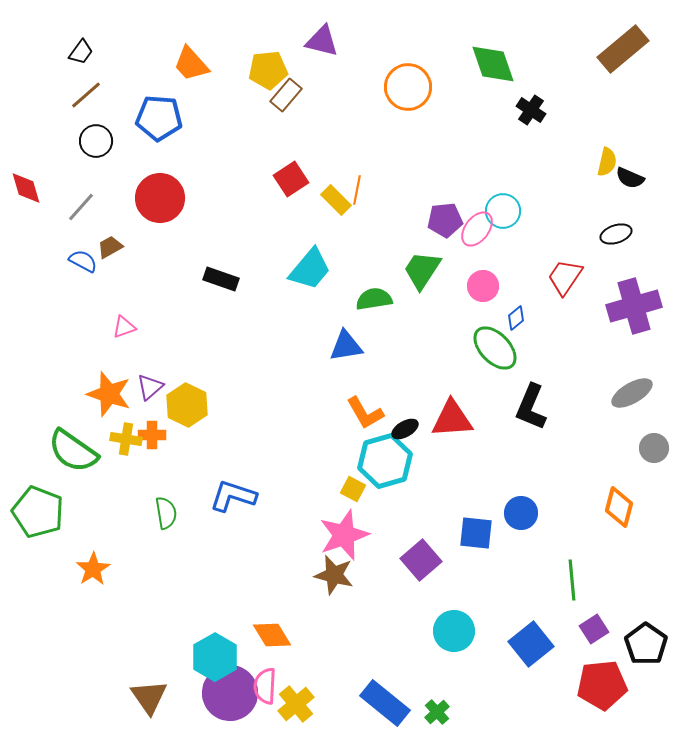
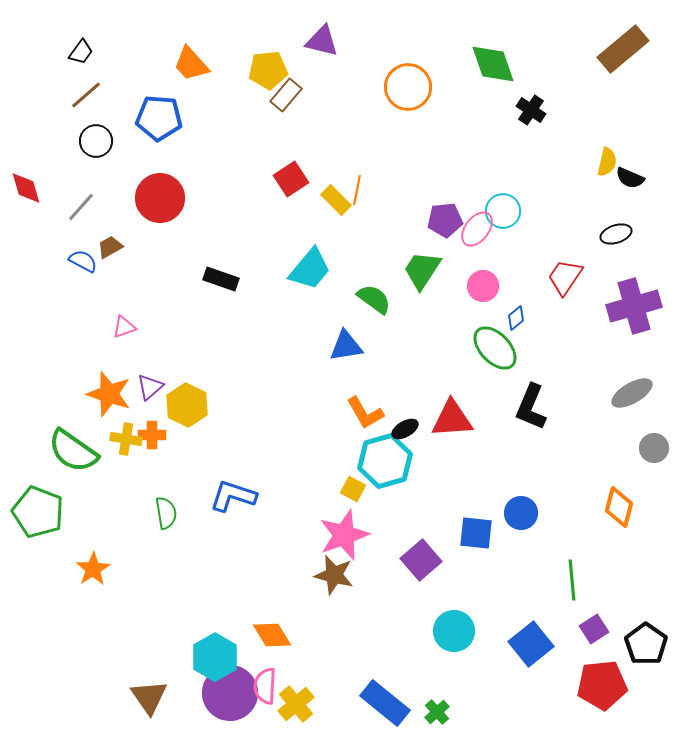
green semicircle at (374, 299): rotated 45 degrees clockwise
